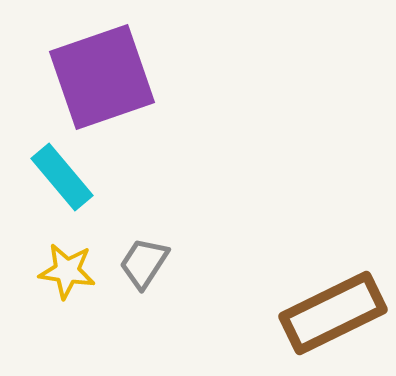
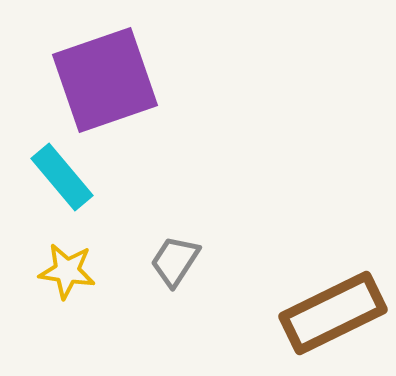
purple square: moved 3 px right, 3 px down
gray trapezoid: moved 31 px right, 2 px up
